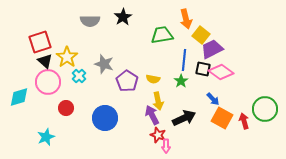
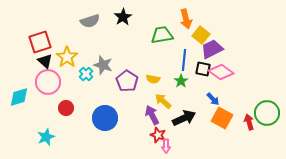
gray semicircle: rotated 18 degrees counterclockwise
gray star: moved 1 px left, 1 px down
cyan cross: moved 7 px right, 2 px up
yellow arrow: moved 5 px right; rotated 144 degrees clockwise
green circle: moved 2 px right, 4 px down
red arrow: moved 5 px right, 1 px down
